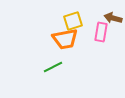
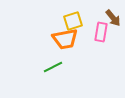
brown arrow: rotated 144 degrees counterclockwise
